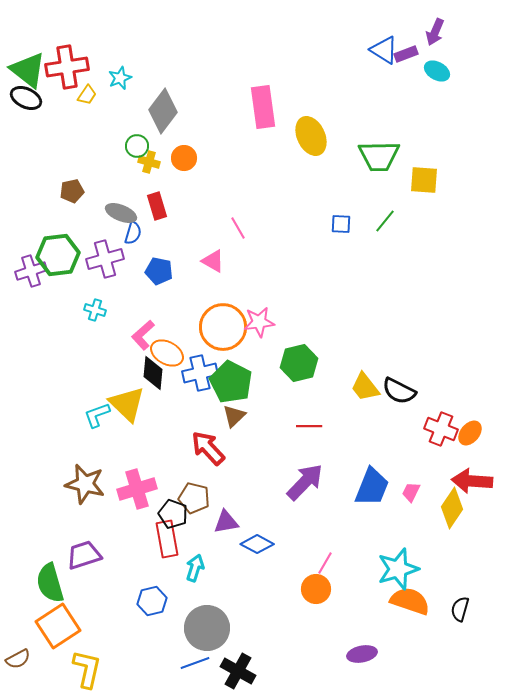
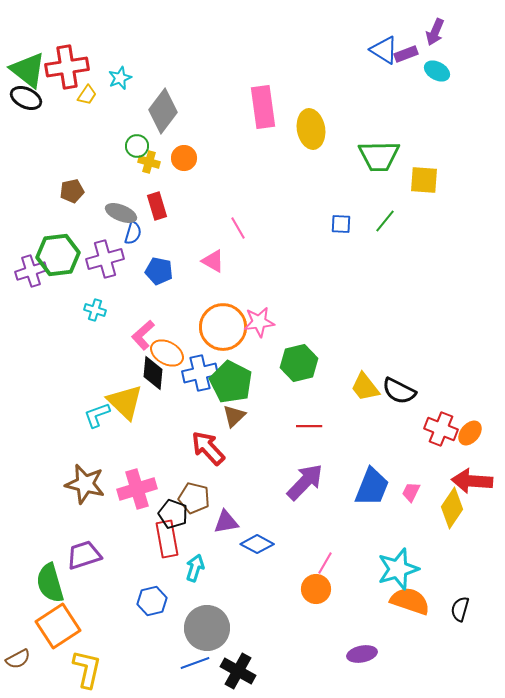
yellow ellipse at (311, 136): moved 7 px up; rotated 15 degrees clockwise
yellow triangle at (127, 404): moved 2 px left, 2 px up
